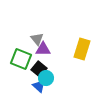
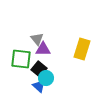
green square: rotated 15 degrees counterclockwise
